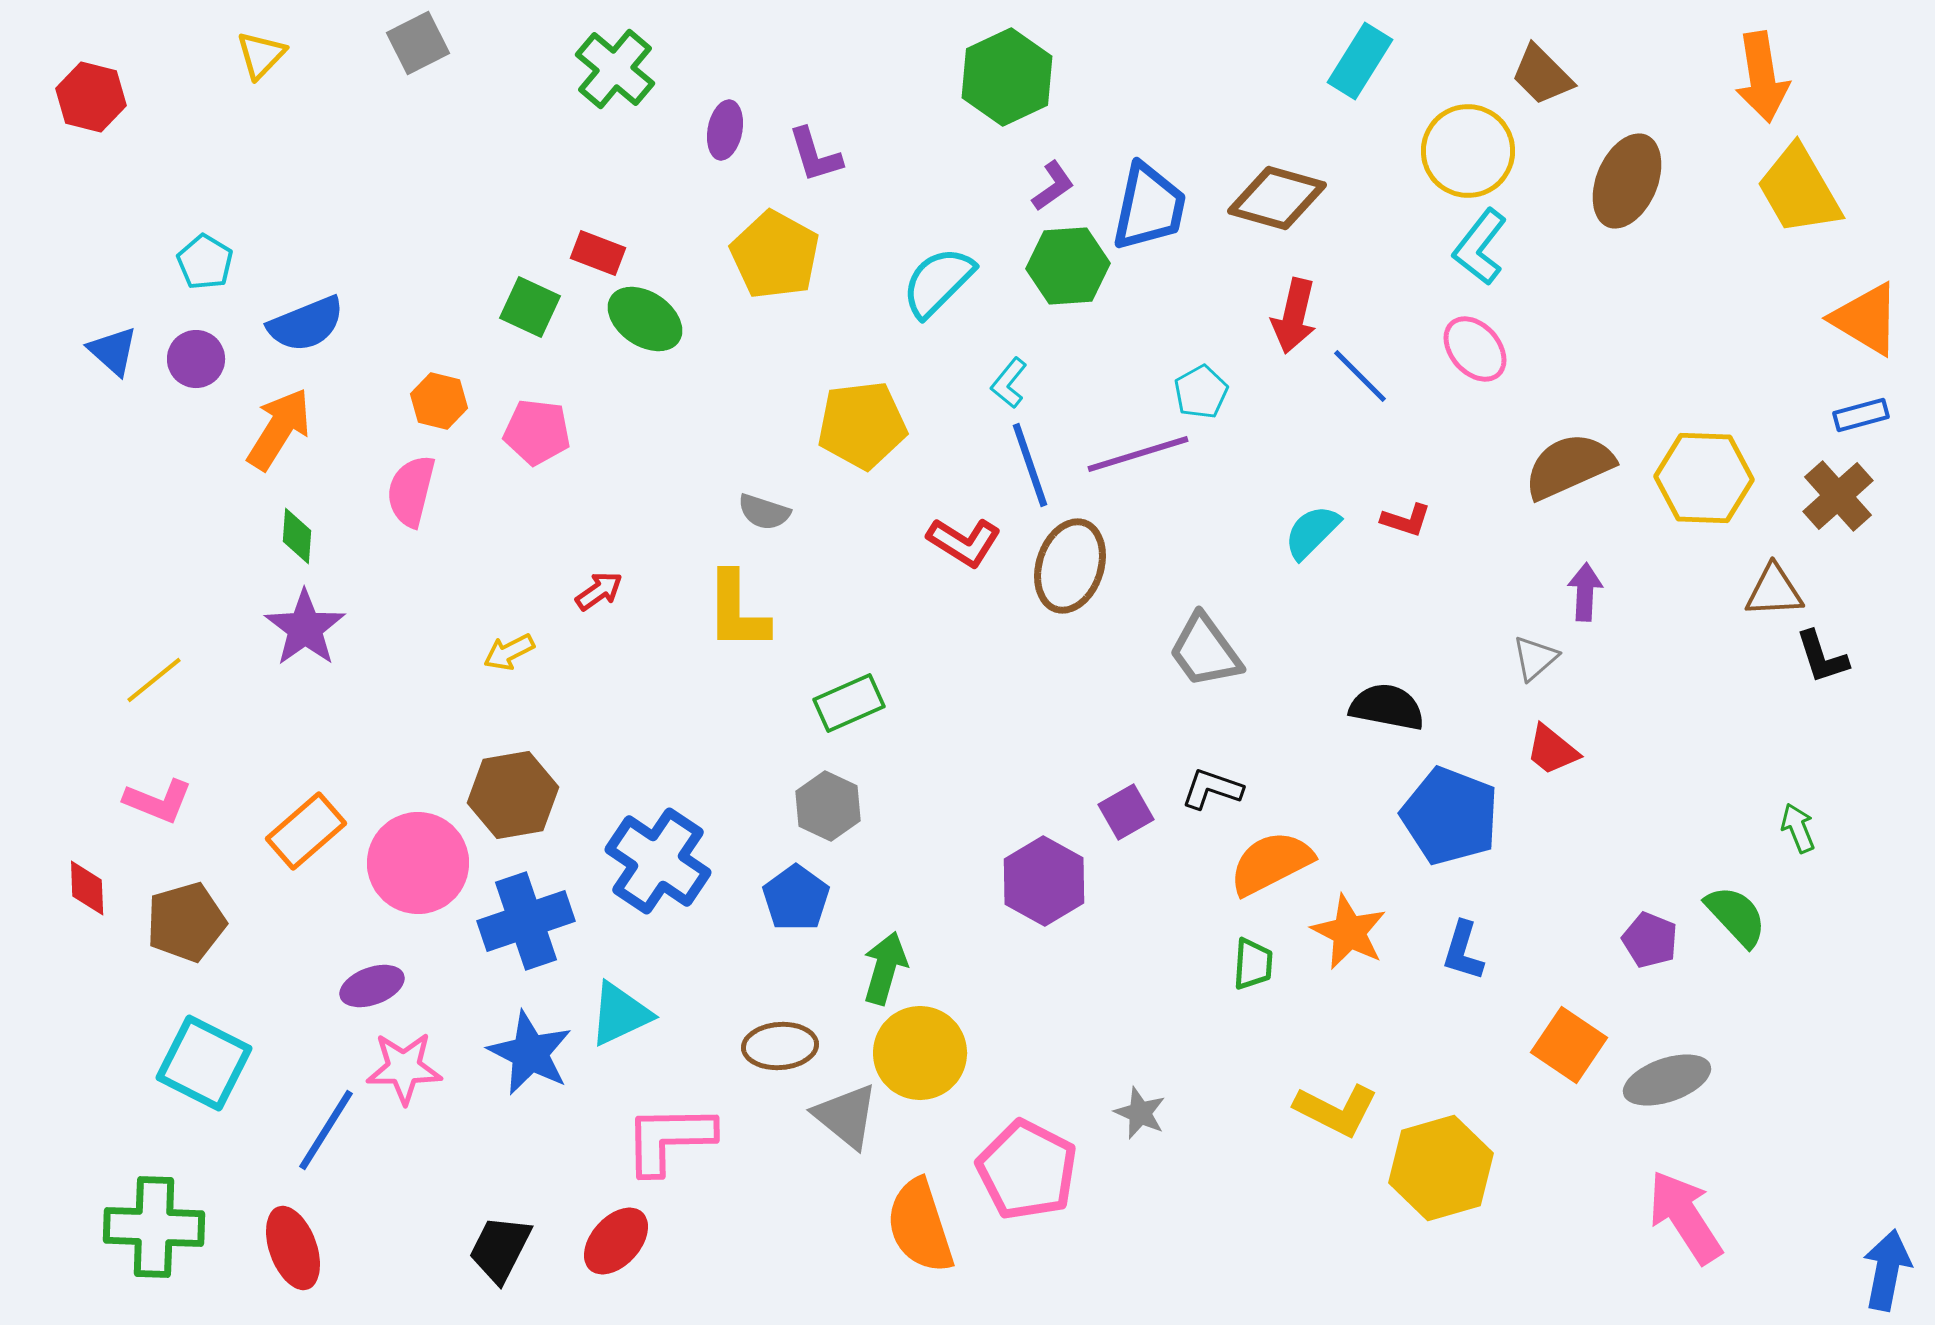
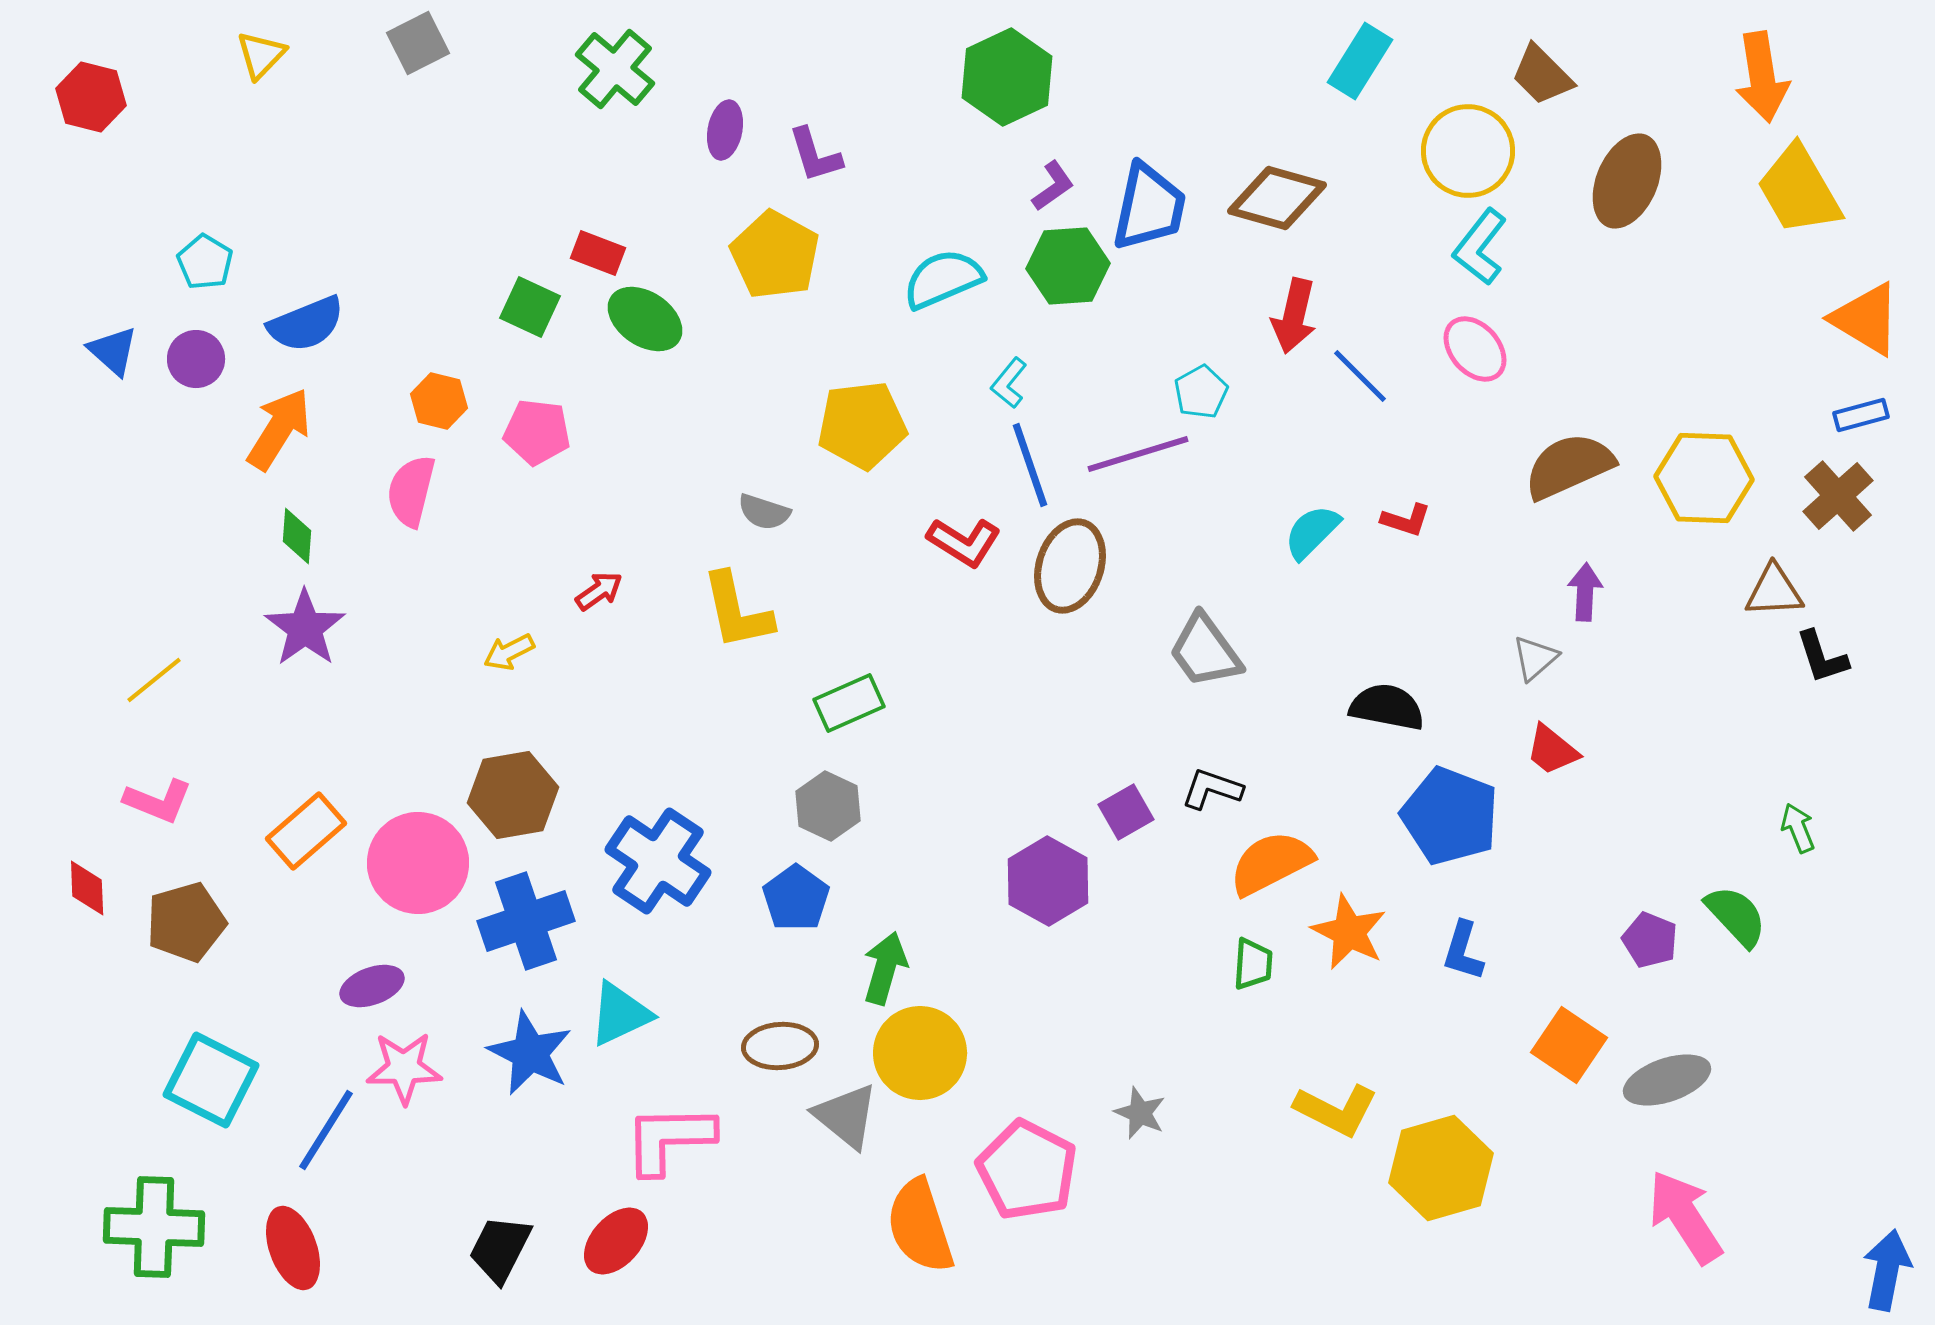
cyan semicircle at (938, 282): moved 5 px right, 3 px up; rotated 22 degrees clockwise
yellow L-shape at (737, 611): rotated 12 degrees counterclockwise
purple hexagon at (1044, 881): moved 4 px right
cyan square at (204, 1063): moved 7 px right, 17 px down
